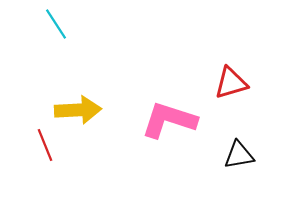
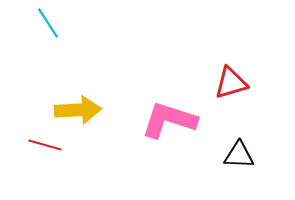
cyan line: moved 8 px left, 1 px up
red line: rotated 52 degrees counterclockwise
black triangle: rotated 12 degrees clockwise
